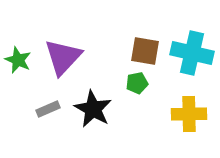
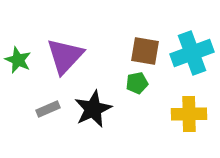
cyan cross: rotated 33 degrees counterclockwise
purple triangle: moved 2 px right, 1 px up
black star: rotated 18 degrees clockwise
